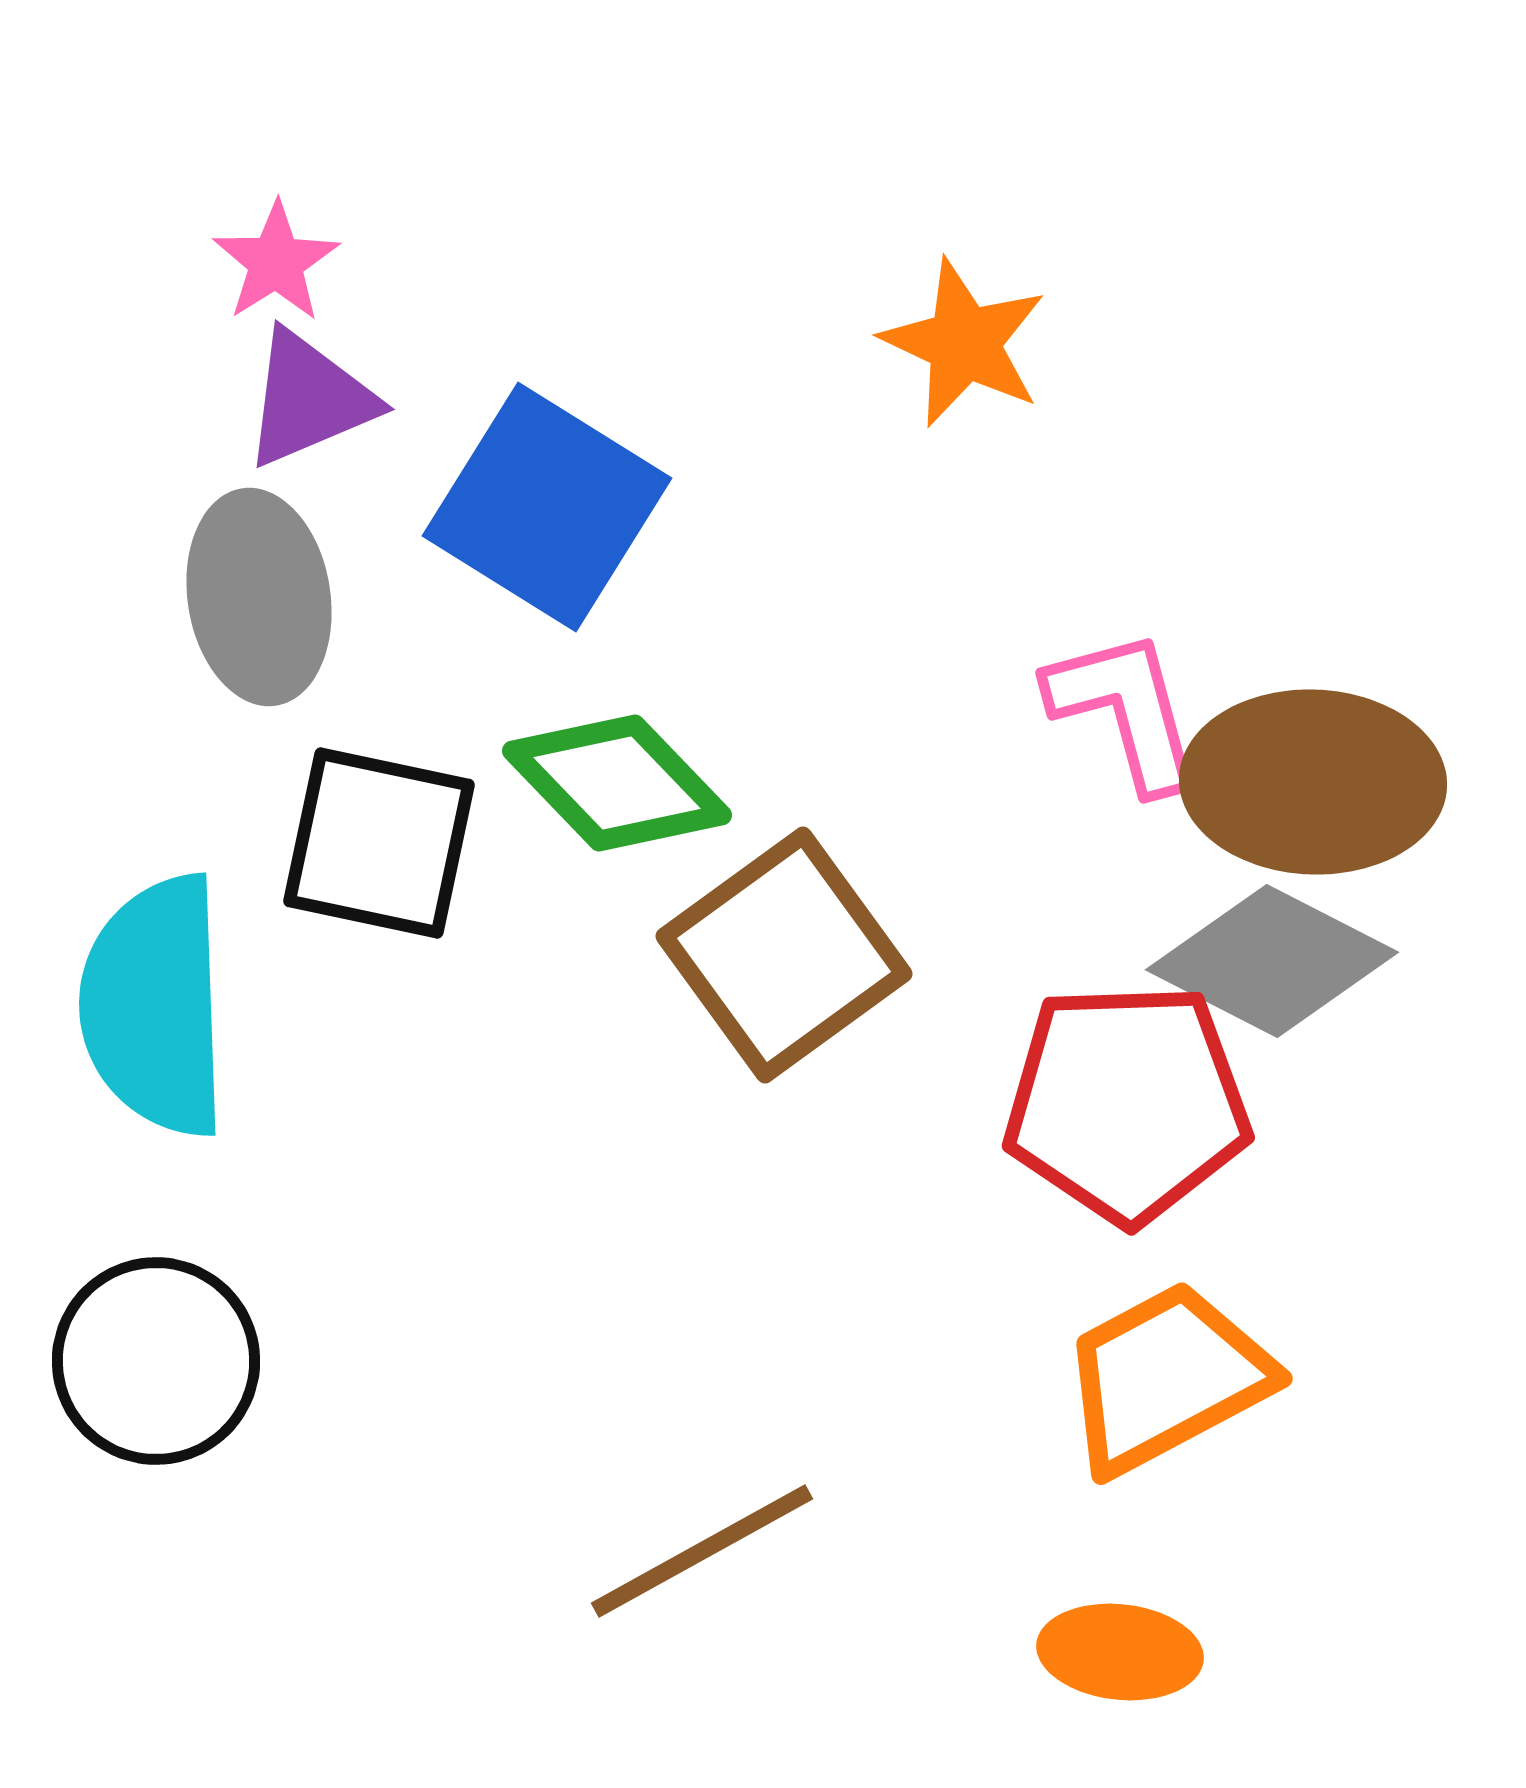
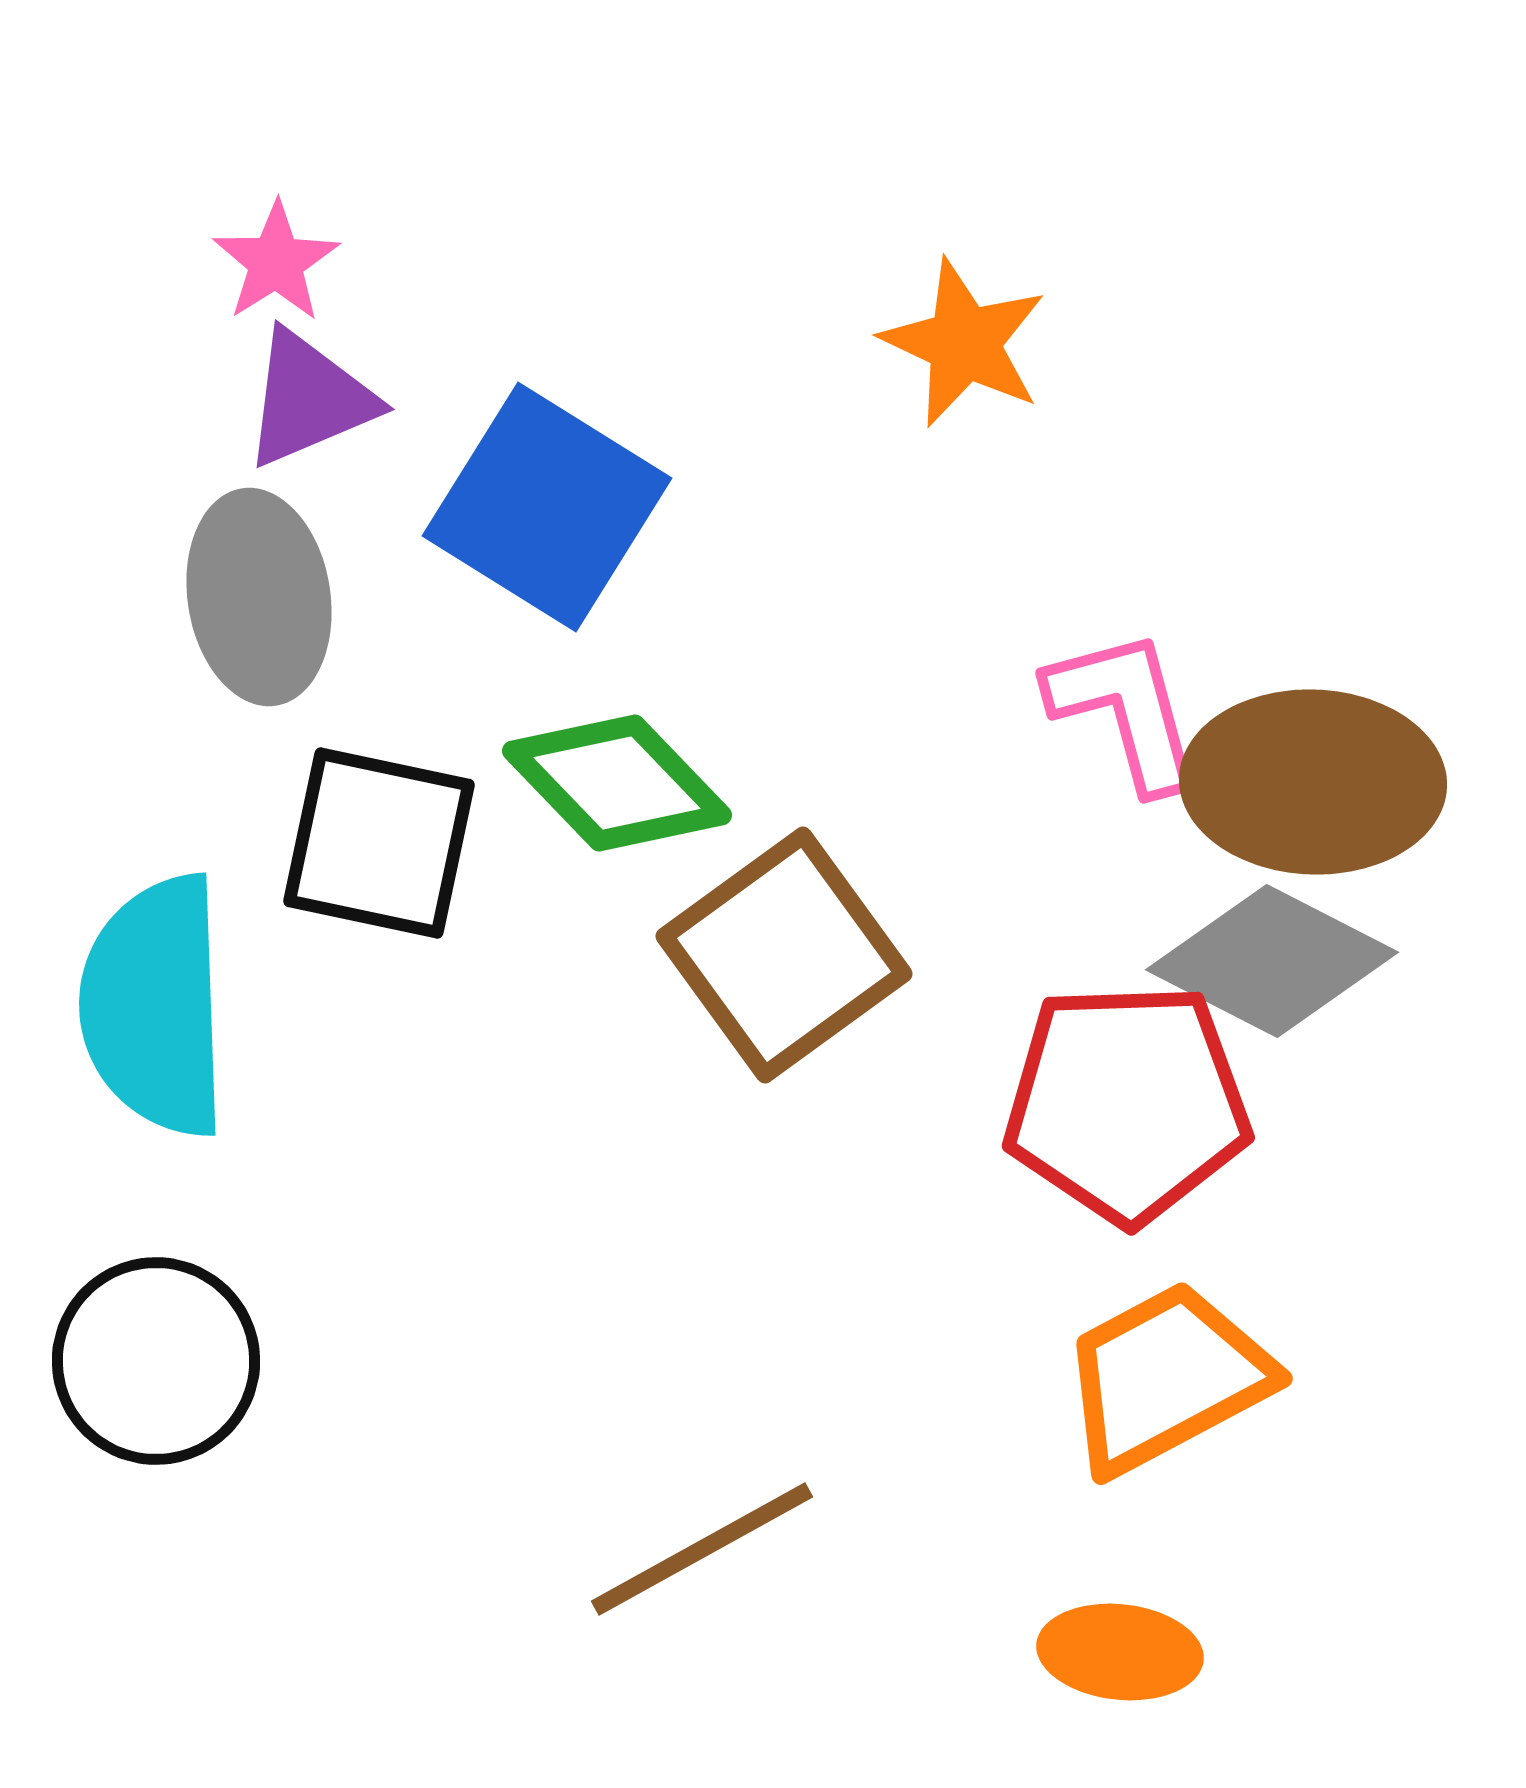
brown line: moved 2 px up
